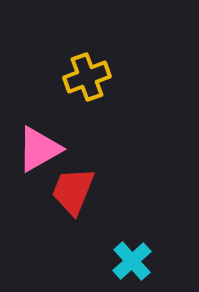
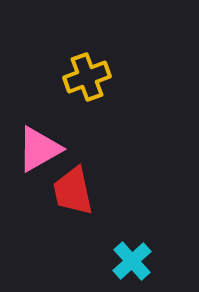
red trapezoid: rotated 34 degrees counterclockwise
